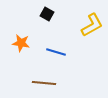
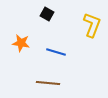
yellow L-shape: rotated 40 degrees counterclockwise
brown line: moved 4 px right
